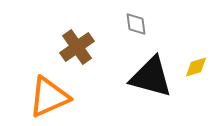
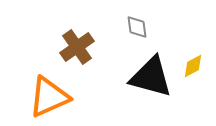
gray diamond: moved 1 px right, 3 px down
yellow diamond: moved 3 px left, 1 px up; rotated 10 degrees counterclockwise
